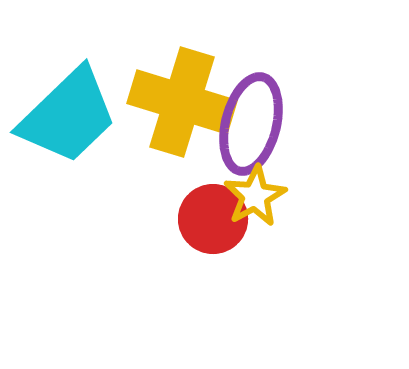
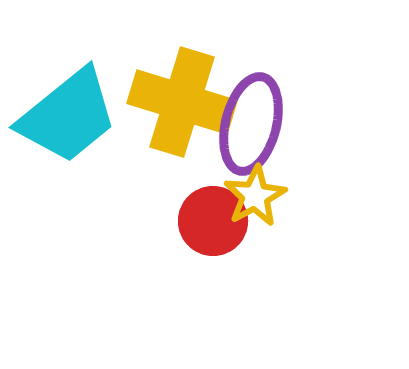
cyan trapezoid: rotated 5 degrees clockwise
red circle: moved 2 px down
